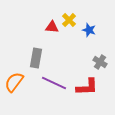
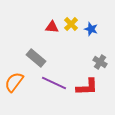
yellow cross: moved 2 px right, 4 px down
blue star: moved 2 px right, 1 px up
gray rectangle: rotated 60 degrees counterclockwise
